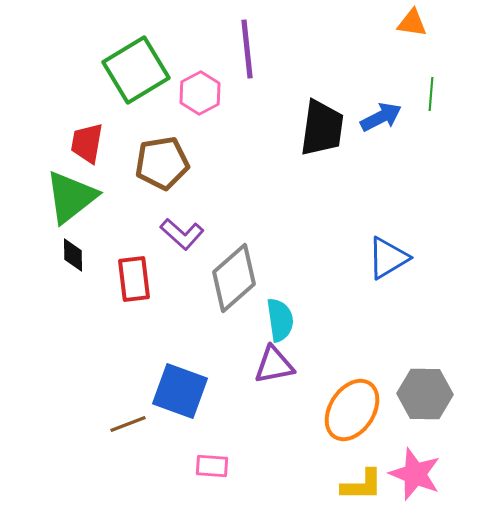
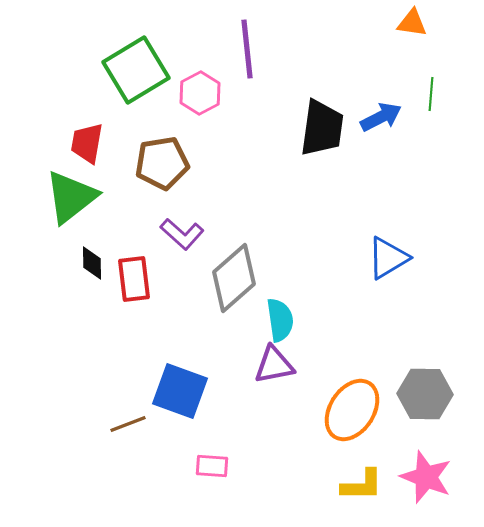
black diamond: moved 19 px right, 8 px down
pink star: moved 11 px right, 3 px down
